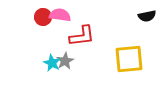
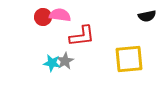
cyan star: rotated 18 degrees counterclockwise
